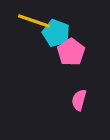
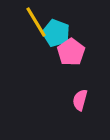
yellow line: moved 2 px right, 1 px down; rotated 40 degrees clockwise
pink semicircle: moved 1 px right
